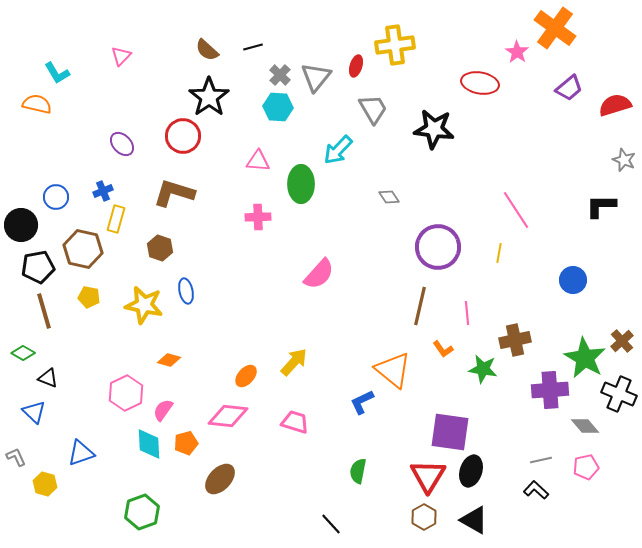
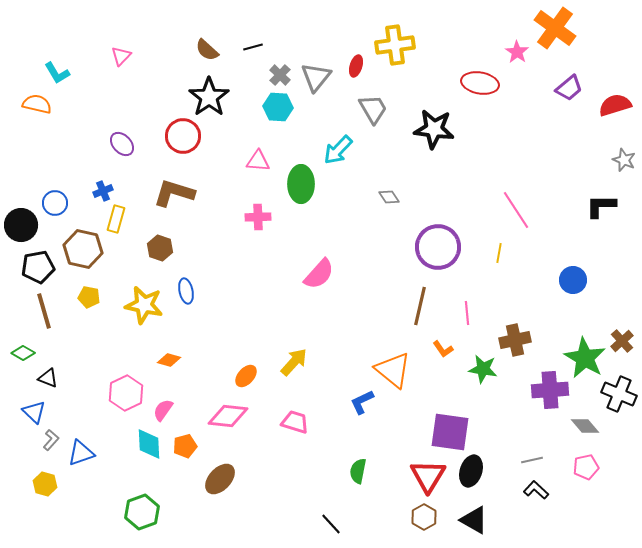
blue circle at (56, 197): moved 1 px left, 6 px down
orange pentagon at (186, 443): moved 1 px left, 3 px down
gray L-shape at (16, 457): moved 35 px right, 17 px up; rotated 65 degrees clockwise
gray line at (541, 460): moved 9 px left
